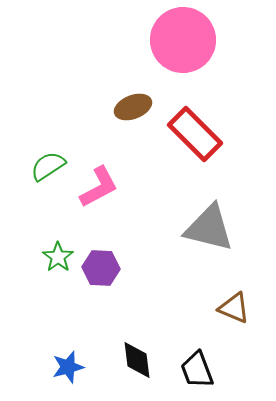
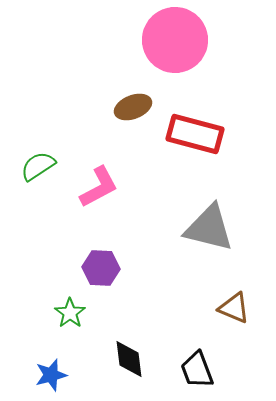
pink circle: moved 8 px left
red rectangle: rotated 30 degrees counterclockwise
green semicircle: moved 10 px left
green star: moved 12 px right, 56 px down
black diamond: moved 8 px left, 1 px up
blue star: moved 17 px left, 8 px down
